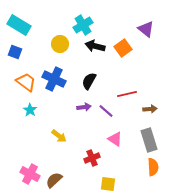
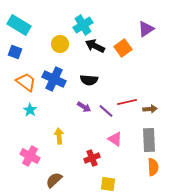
purple triangle: rotated 48 degrees clockwise
black arrow: rotated 12 degrees clockwise
black semicircle: moved 1 px up; rotated 114 degrees counterclockwise
red line: moved 8 px down
purple arrow: rotated 40 degrees clockwise
yellow arrow: rotated 133 degrees counterclockwise
gray rectangle: rotated 15 degrees clockwise
pink cross: moved 18 px up
